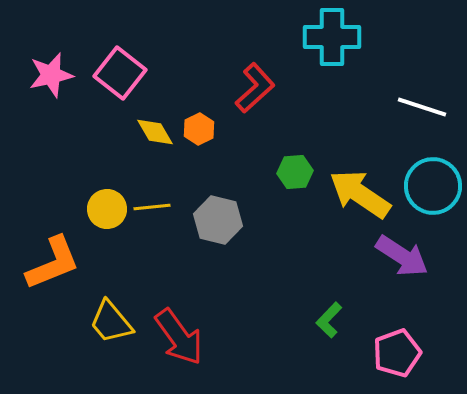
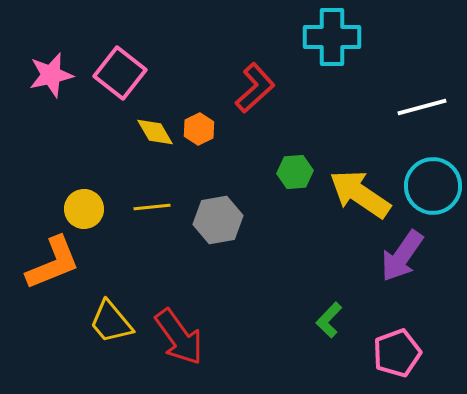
white line: rotated 33 degrees counterclockwise
yellow circle: moved 23 px left
gray hexagon: rotated 24 degrees counterclockwise
purple arrow: rotated 92 degrees clockwise
